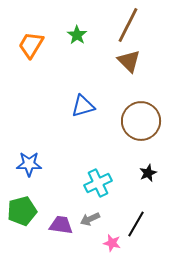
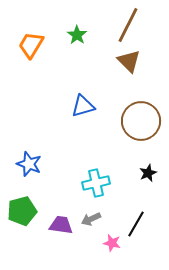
blue star: rotated 20 degrees clockwise
cyan cross: moved 2 px left; rotated 12 degrees clockwise
gray arrow: moved 1 px right
